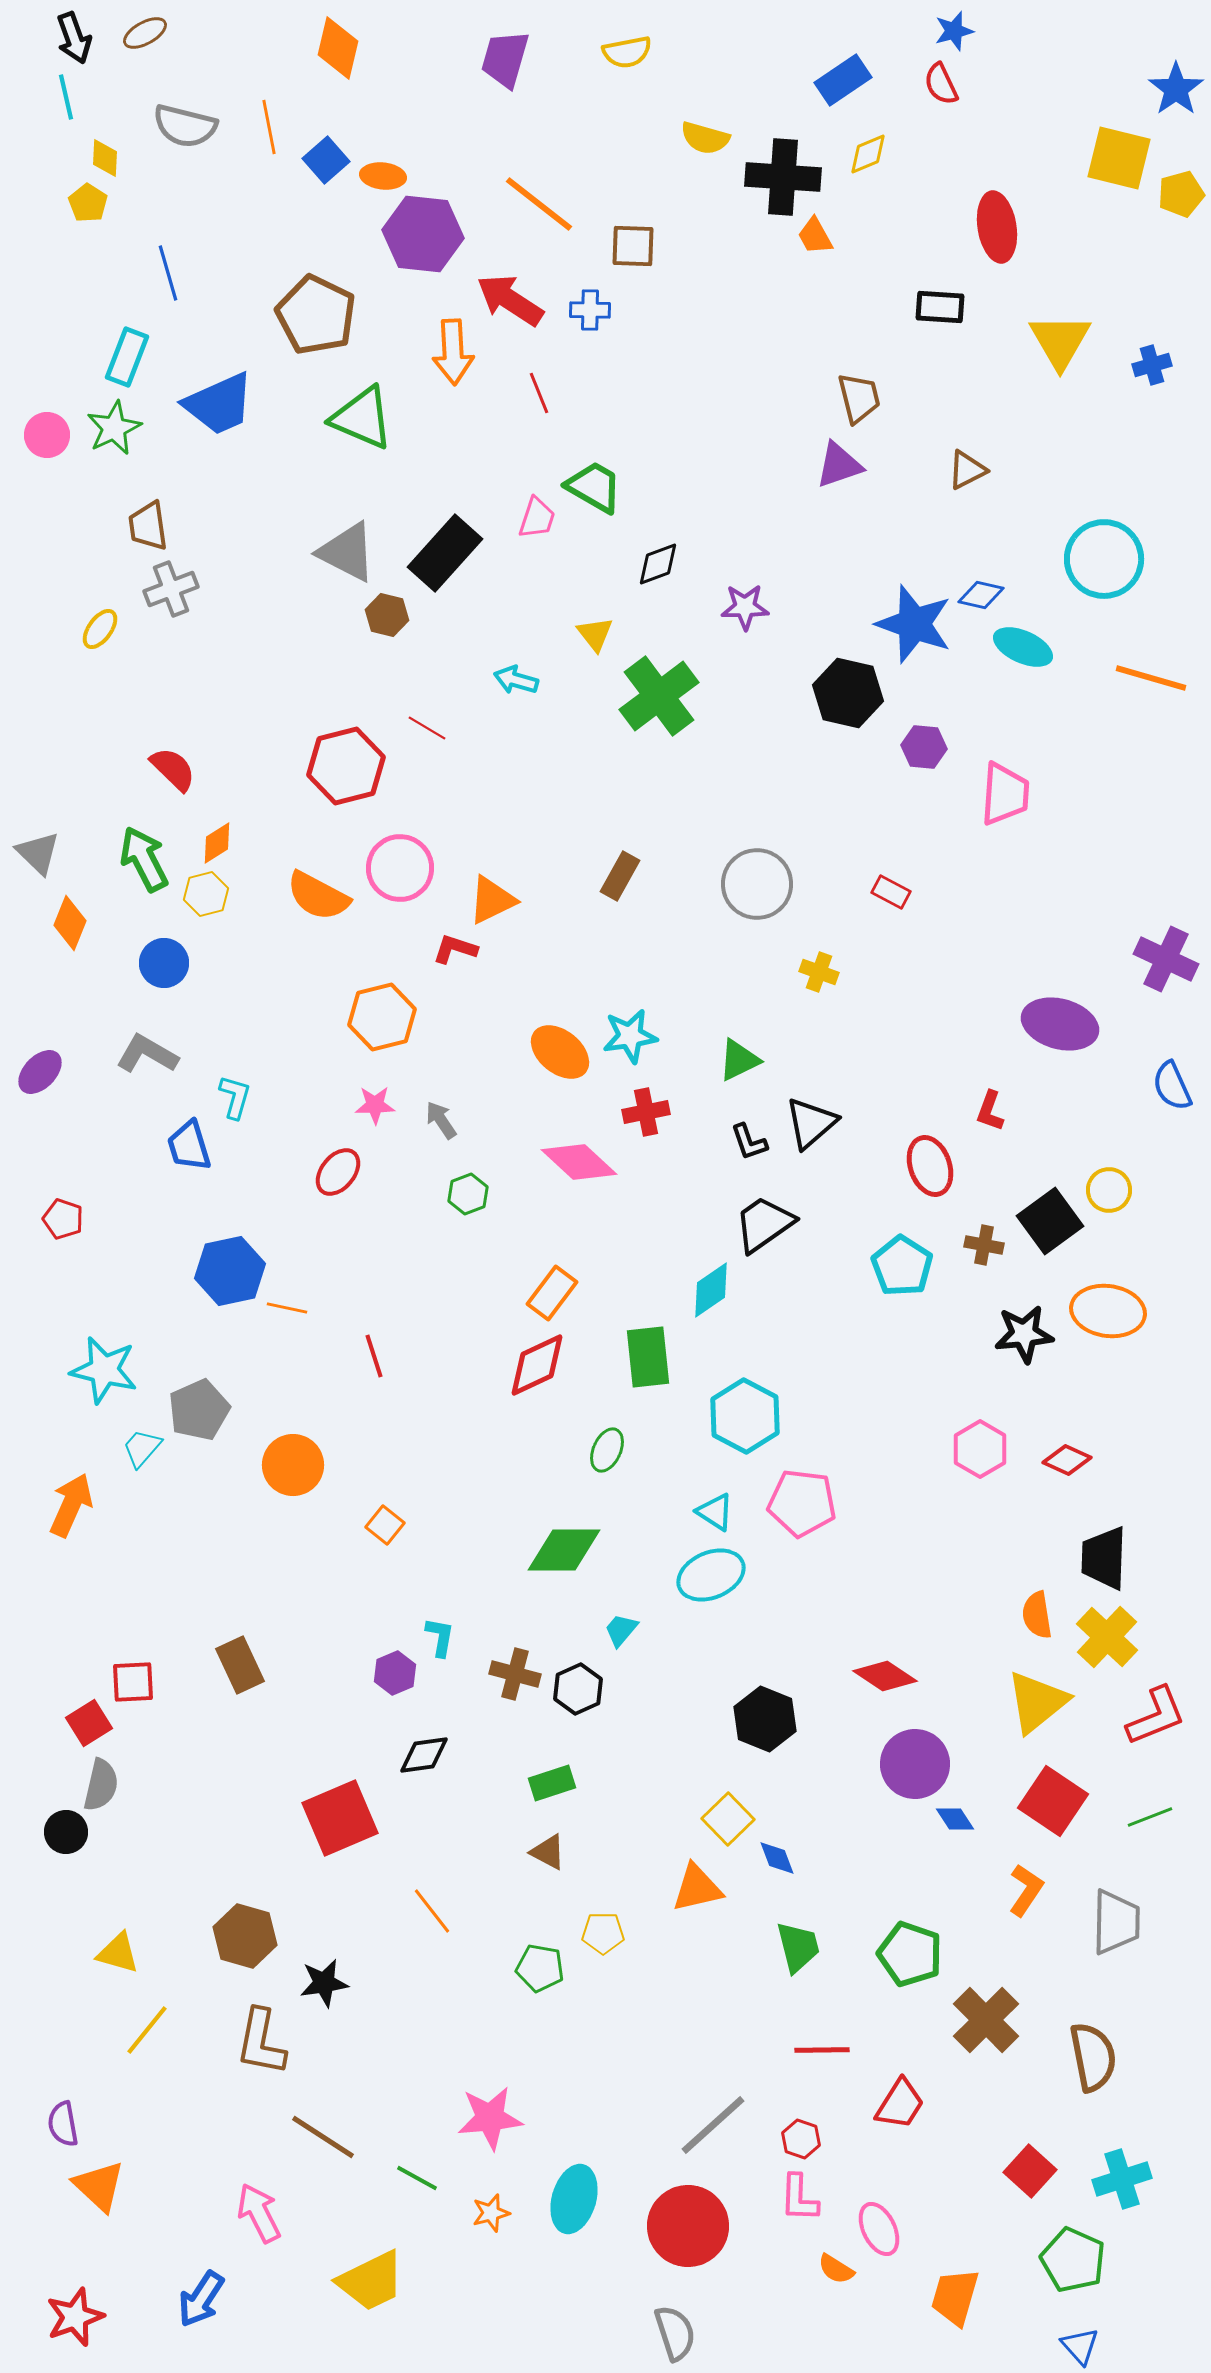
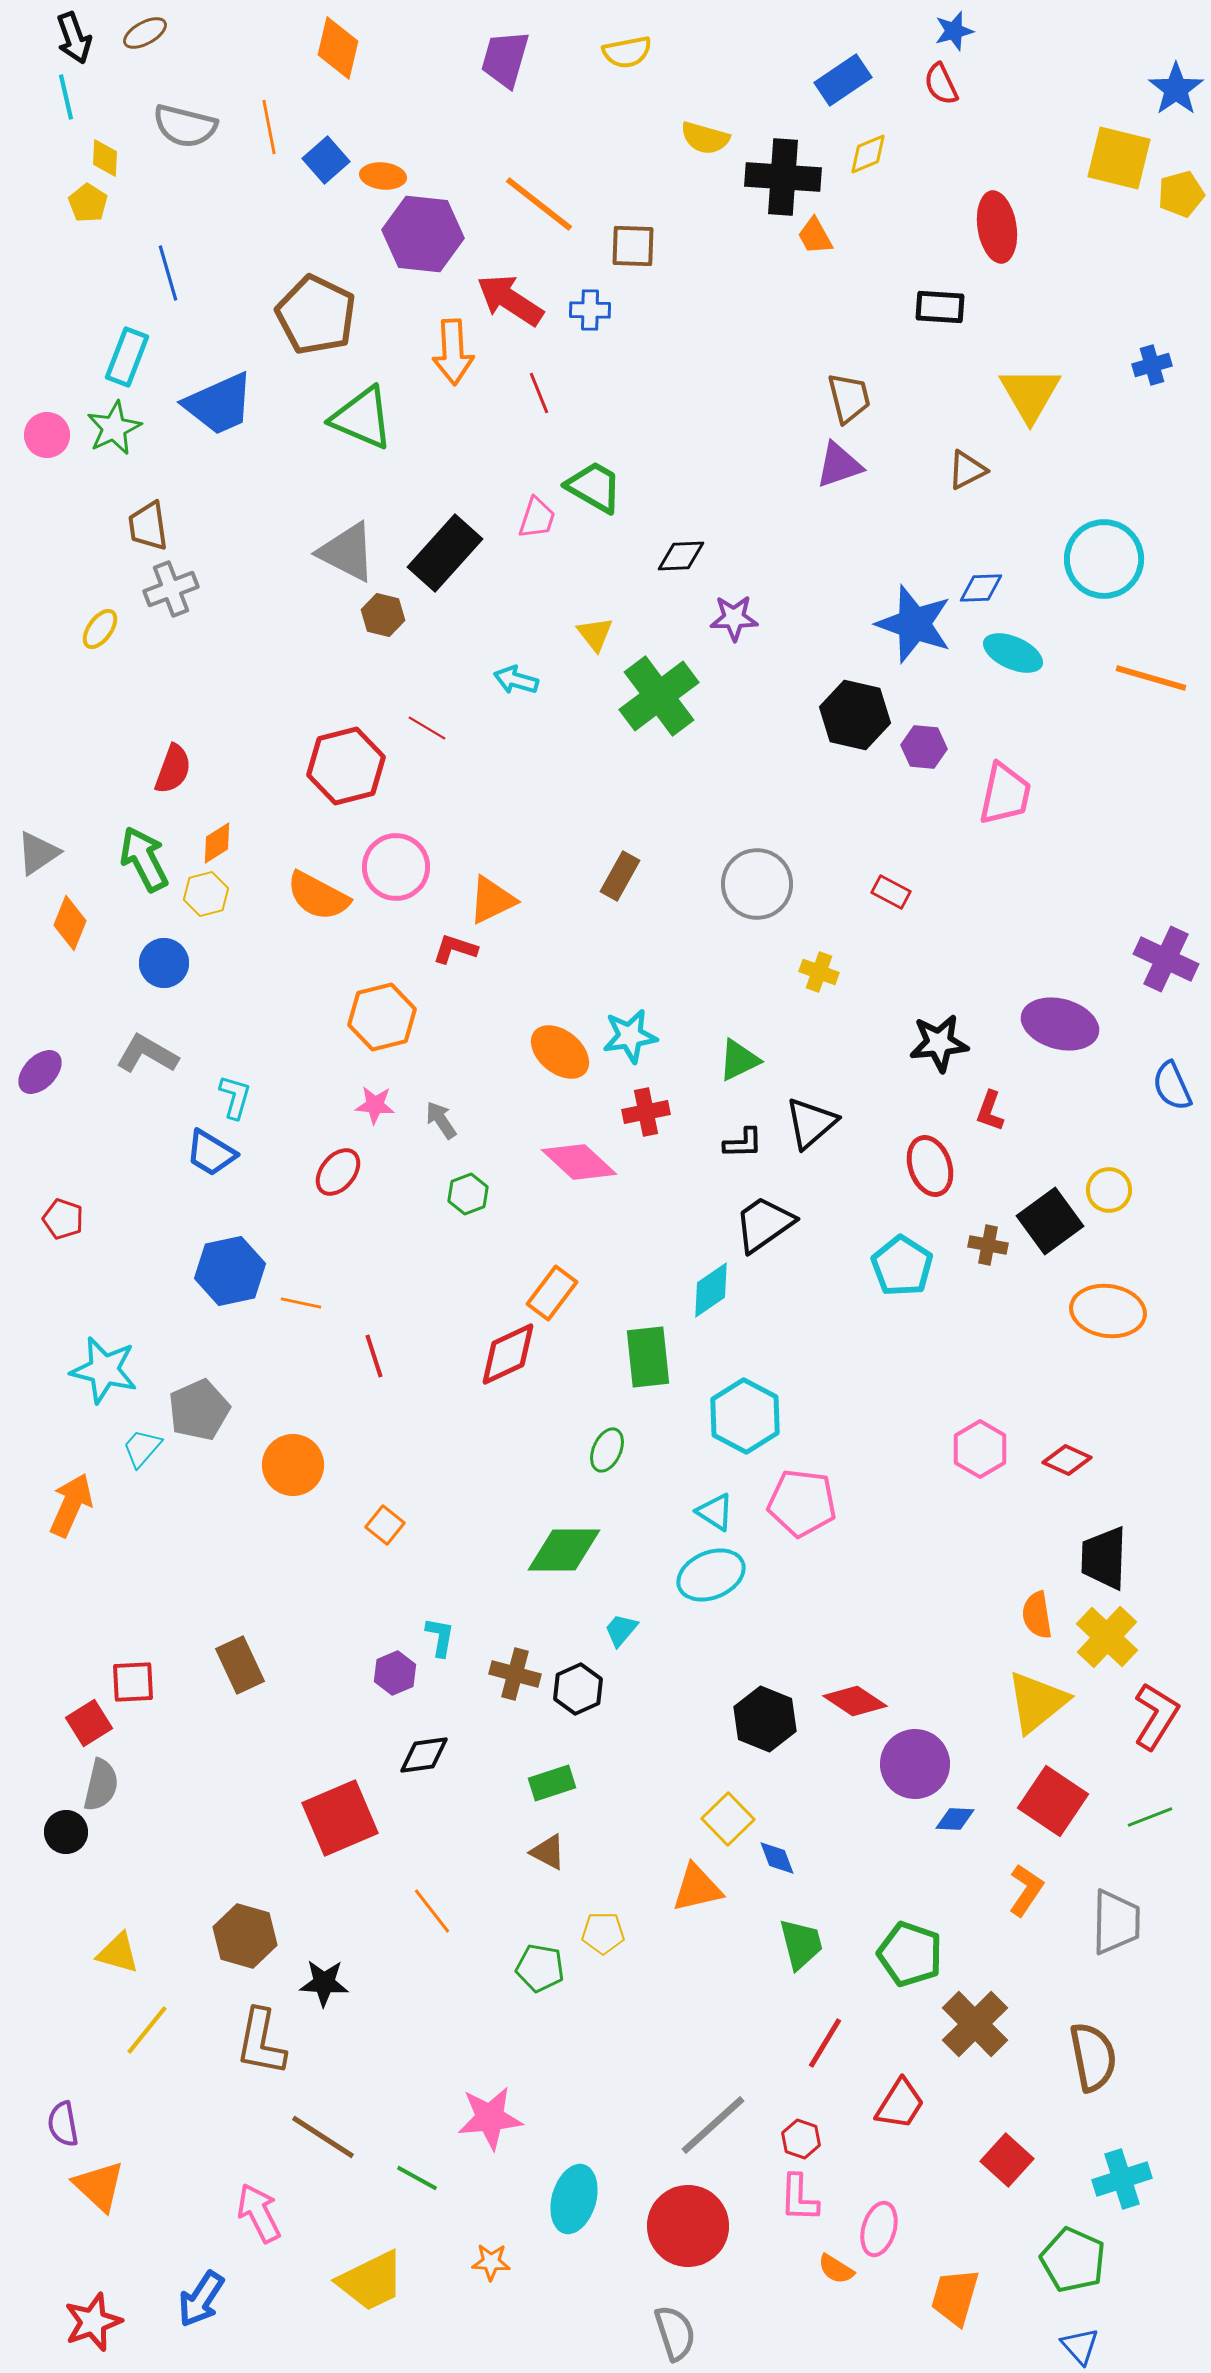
yellow triangle at (1060, 341): moved 30 px left, 53 px down
brown trapezoid at (859, 398): moved 10 px left
black diamond at (658, 564): moved 23 px right, 8 px up; rotated 18 degrees clockwise
blue diamond at (981, 595): moved 7 px up; rotated 15 degrees counterclockwise
purple star at (745, 607): moved 11 px left, 11 px down
brown hexagon at (387, 615): moved 4 px left
cyan ellipse at (1023, 647): moved 10 px left, 6 px down
black hexagon at (848, 693): moved 7 px right, 22 px down
red semicircle at (173, 769): rotated 66 degrees clockwise
pink trapezoid at (1005, 794): rotated 8 degrees clockwise
gray triangle at (38, 853): rotated 42 degrees clockwise
pink circle at (400, 868): moved 4 px left, 1 px up
pink star at (375, 1105): rotated 6 degrees clockwise
black L-shape at (749, 1142): moved 6 px left, 1 px down; rotated 72 degrees counterclockwise
blue trapezoid at (189, 1146): moved 22 px right, 7 px down; rotated 42 degrees counterclockwise
brown cross at (984, 1245): moved 4 px right
orange line at (287, 1308): moved 14 px right, 5 px up
black star at (1024, 1334): moved 85 px left, 291 px up
red diamond at (537, 1365): moved 29 px left, 11 px up
red diamond at (885, 1676): moved 30 px left, 25 px down
red L-shape at (1156, 1716): rotated 36 degrees counterclockwise
blue diamond at (955, 1819): rotated 54 degrees counterclockwise
green trapezoid at (798, 1947): moved 3 px right, 3 px up
black star at (324, 1983): rotated 12 degrees clockwise
brown cross at (986, 2020): moved 11 px left, 4 px down
red line at (822, 2050): moved 3 px right, 7 px up; rotated 58 degrees counterclockwise
red square at (1030, 2171): moved 23 px left, 11 px up
orange star at (491, 2213): moved 49 px down; rotated 18 degrees clockwise
pink ellipse at (879, 2229): rotated 42 degrees clockwise
red star at (75, 2317): moved 18 px right, 5 px down
